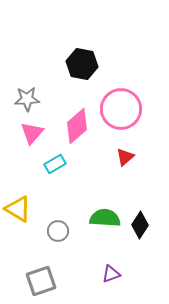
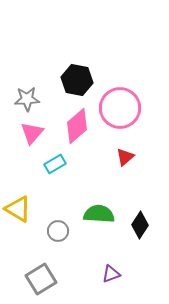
black hexagon: moved 5 px left, 16 px down
pink circle: moved 1 px left, 1 px up
green semicircle: moved 6 px left, 4 px up
gray square: moved 2 px up; rotated 12 degrees counterclockwise
